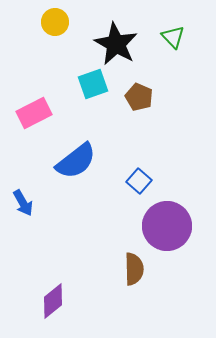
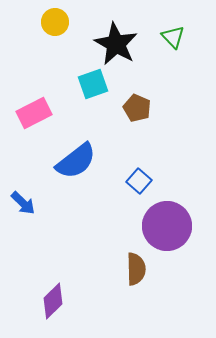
brown pentagon: moved 2 px left, 11 px down
blue arrow: rotated 16 degrees counterclockwise
brown semicircle: moved 2 px right
purple diamond: rotated 6 degrees counterclockwise
